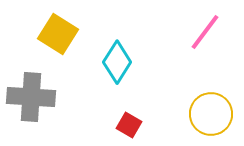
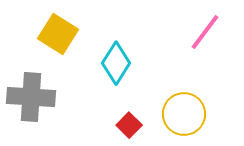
cyan diamond: moved 1 px left, 1 px down
yellow circle: moved 27 px left
red square: rotated 15 degrees clockwise
